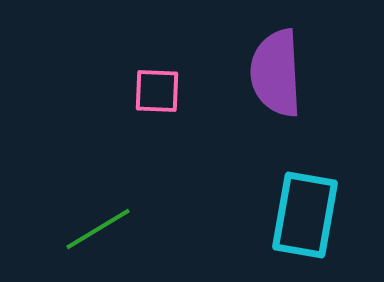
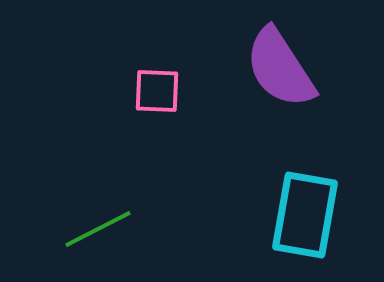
purple semicircle: moved 4 px right, 5 px up; rotated 30 degrees counterclockwise
green line: rotated 4 degrees clockwise
